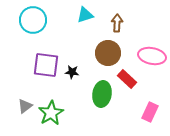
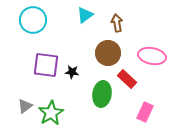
cyan triangle: rotated 18 degrees counterclockwise
brown arrow: rotated 12 degrees counterclockwise
pink rectangle: moved 5 px left
